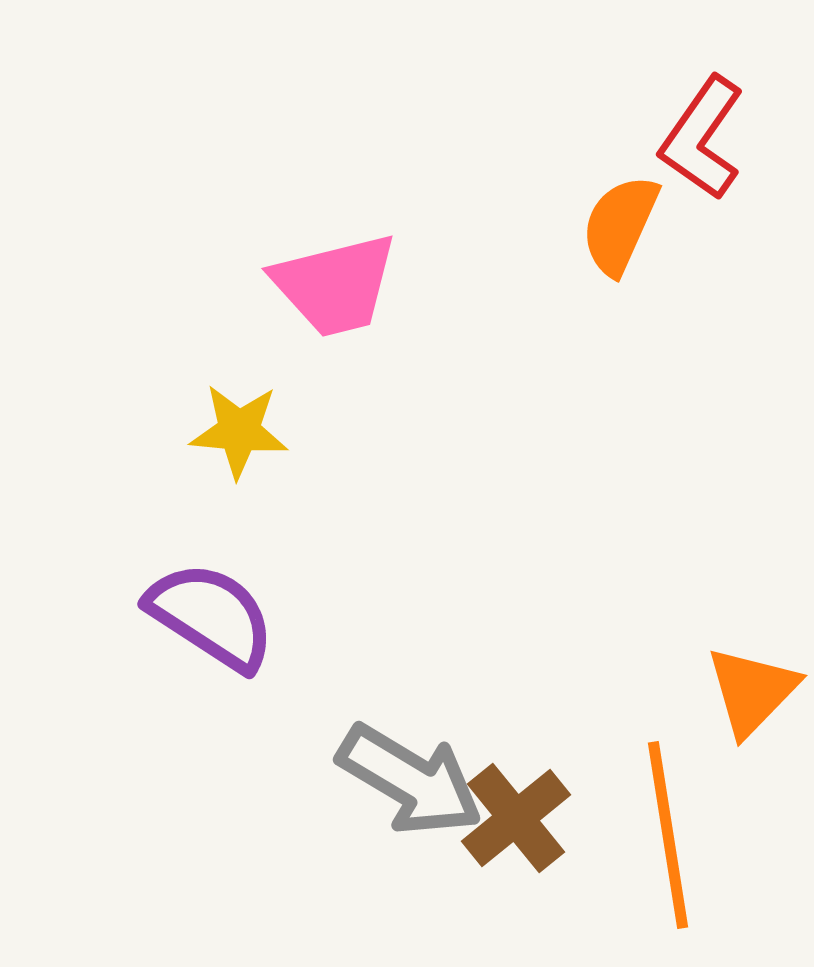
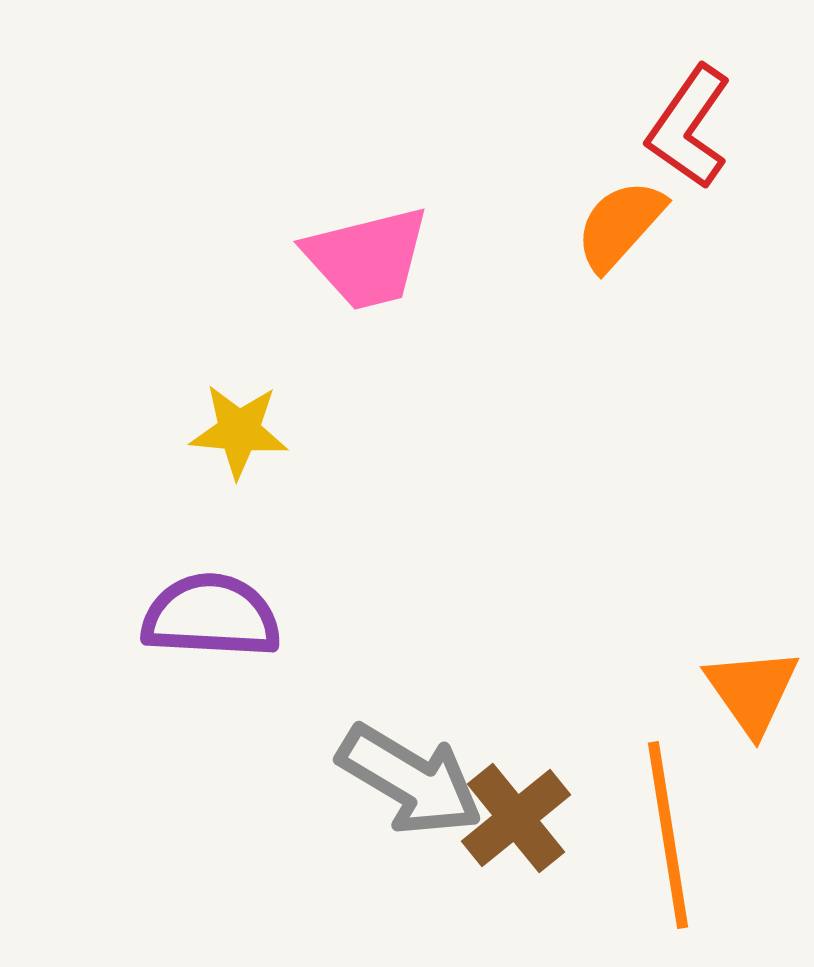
red L-shape: moved 13 px left, 11 px up
orange semicircle: rotated 18 degrees clockwise
pink trapezoid: moved 32 px right, 27 px up
purple semicircle: rotated 30 degrees counterclockwise
orange triangle: rotated 19 degrees counterclockwise
